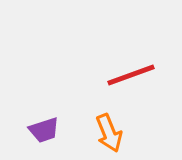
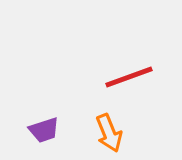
red line: moved 2 px left, 2 px down
